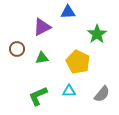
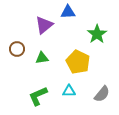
purple triangle: moved 2 px right, 2 px up; rotated 12 degrees counterclockwise
